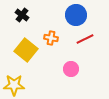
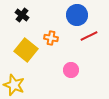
blue circle: moved 1 px right
red line: moved 4 px right, 3 px up
pink circle: moved 1 px down
yellow star: rotated 20 degrees clockwise
